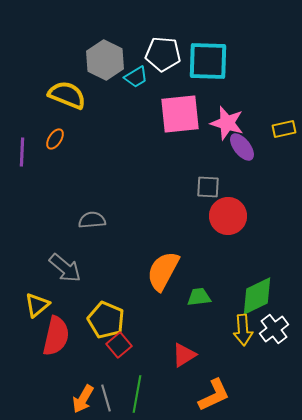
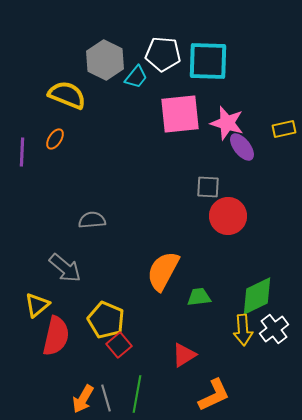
cyan trapezoid: rotated 20 degrees counterclockwise
